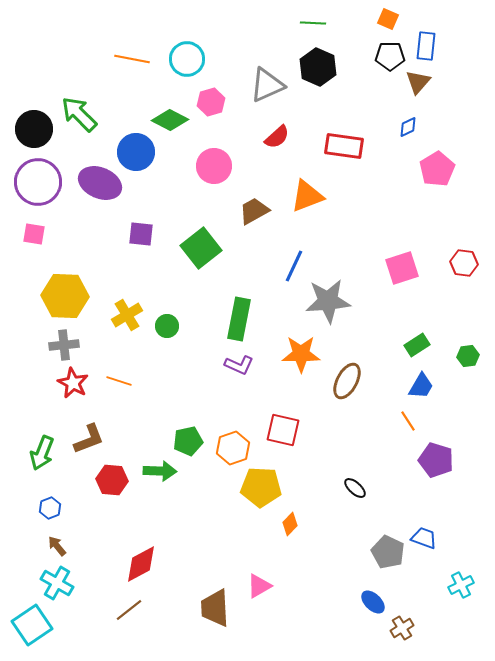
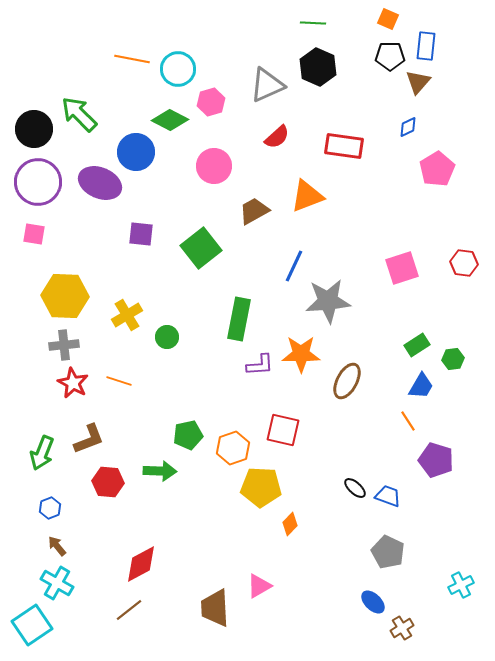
cyan circle at (187, 59): moved 9 px left, 10 px down
green circle at (167, 326): moved 11 px down
green hexagon at (468, 356): moved 15 px left, 3 px down
purple L-shape at (239, 365): moved 21 px right; rotated 28 degrees counterclockwise
green pentagon at (188, 441): moved 6 px up
red hexagon at (112, 480): moved 4 px left, 2 px down
blue trapezoid at (424, 538): moved 36 px left, 42 px up
